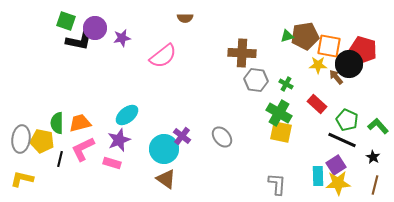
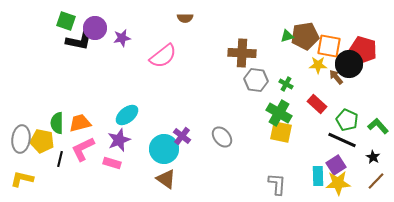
brown line at (375, 185): moved 1 px right, 4 px up; rotated 30 degrees clockwise
